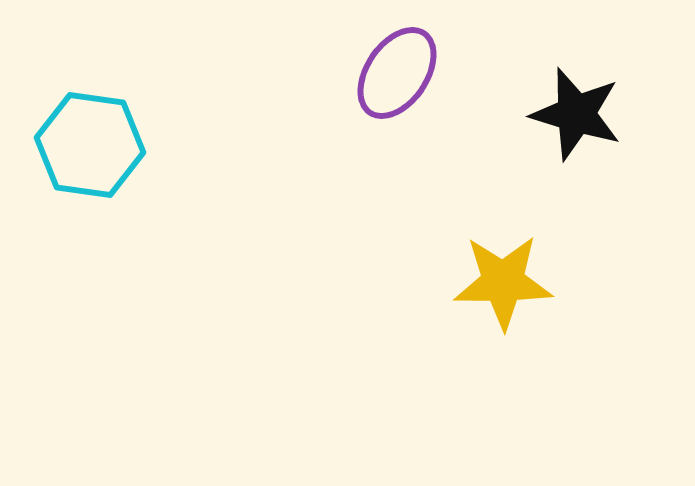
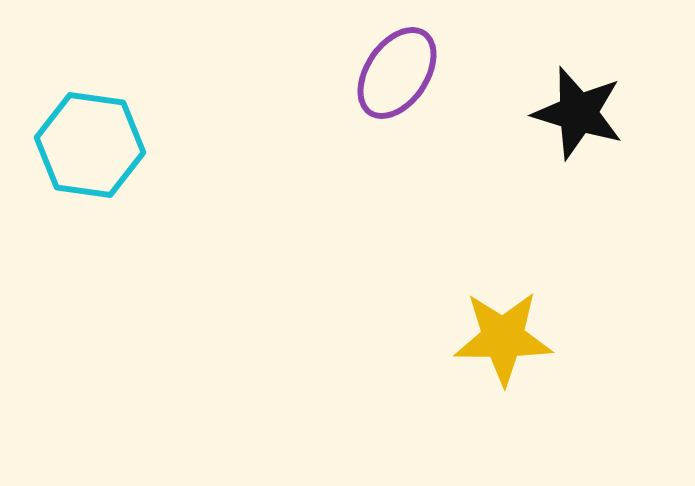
black star: moved 2 px right, 1 px up
yellow star: moved 56 px down
